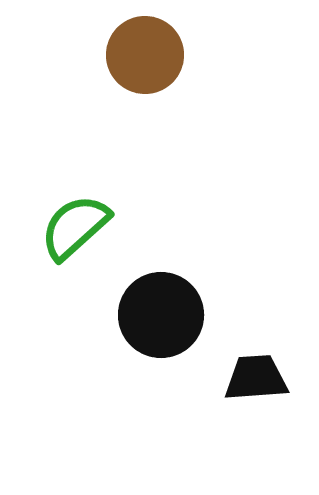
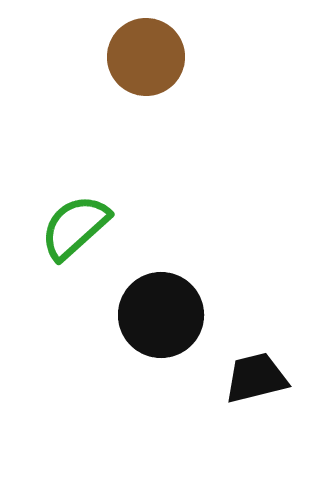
brown circle: moved 1 px right, 2 px down
black trapezoid: rotated 10 degrees counterclockwise
